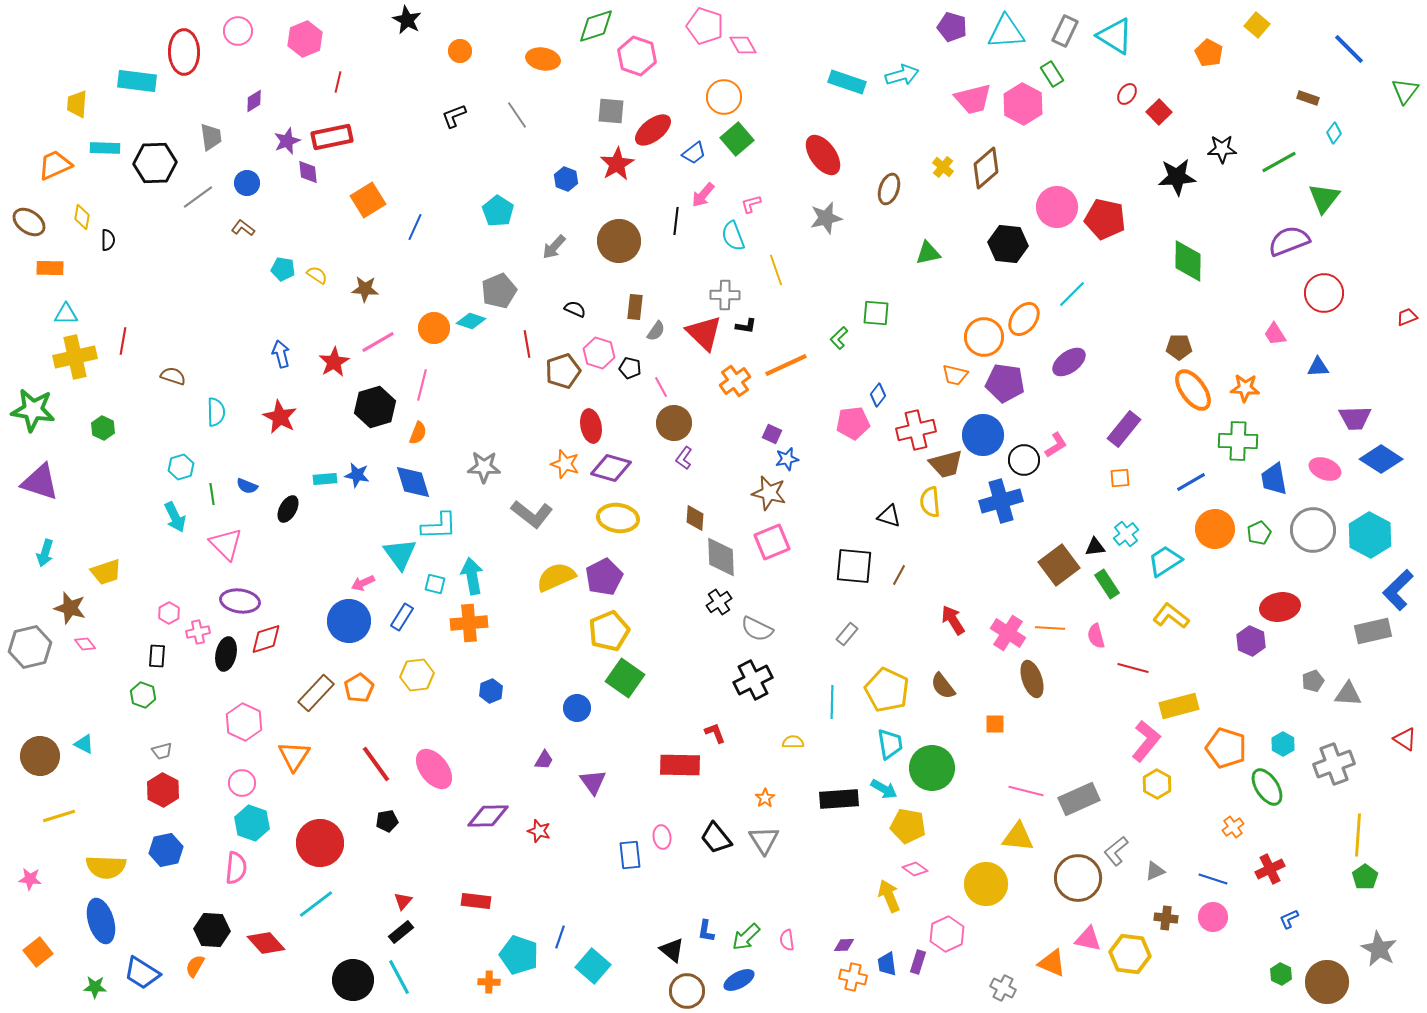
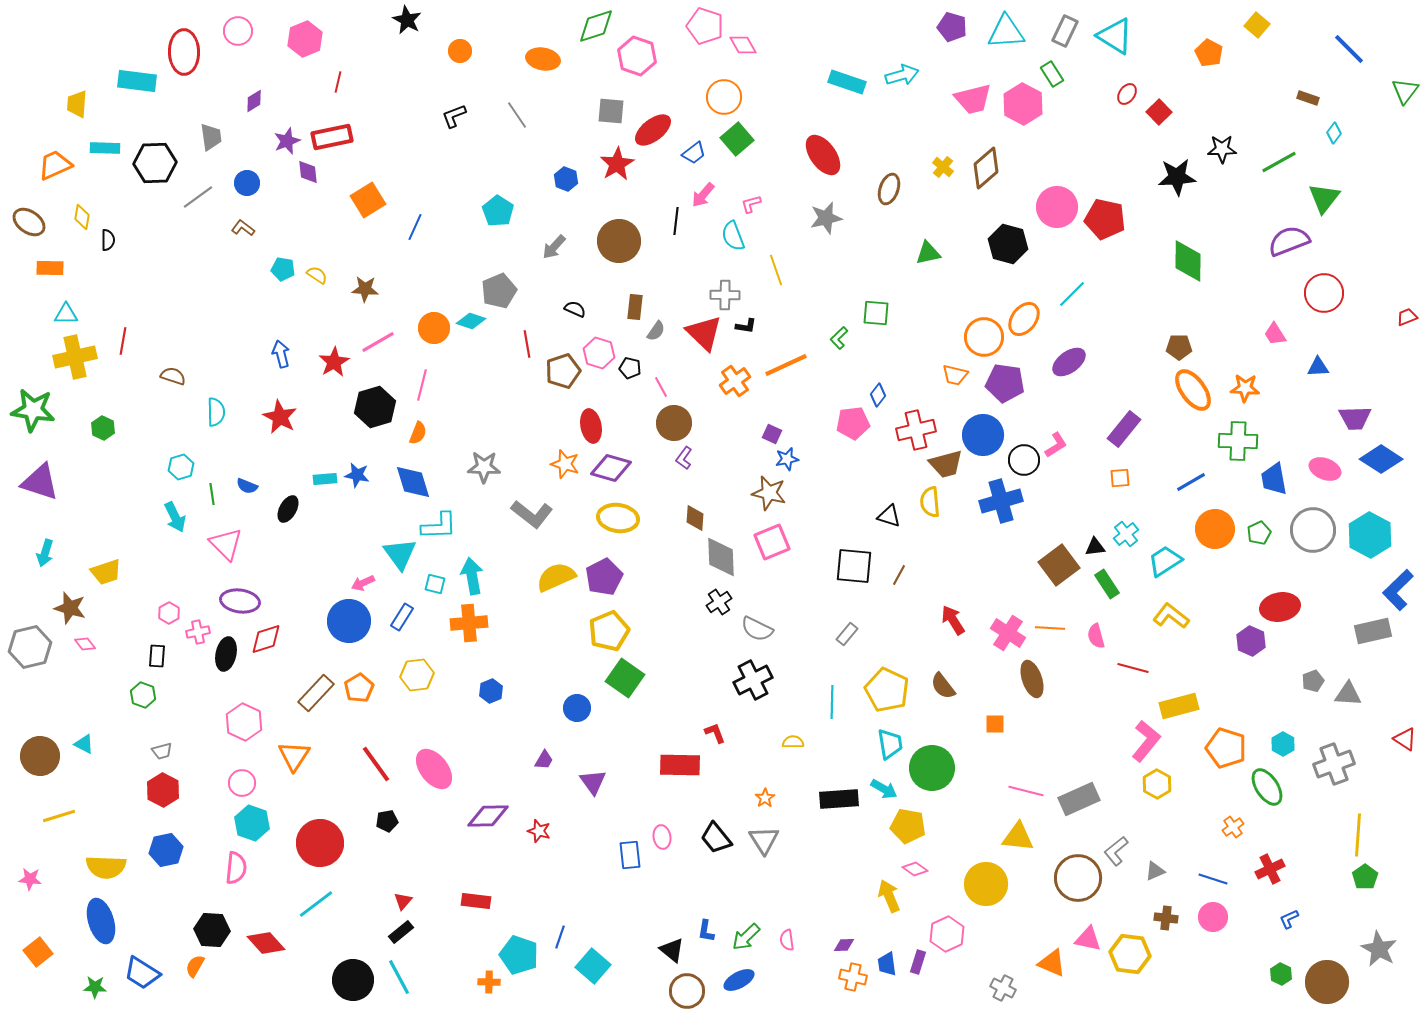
black hexagon at (1008, 244): rotated 9 degrees clockwise
